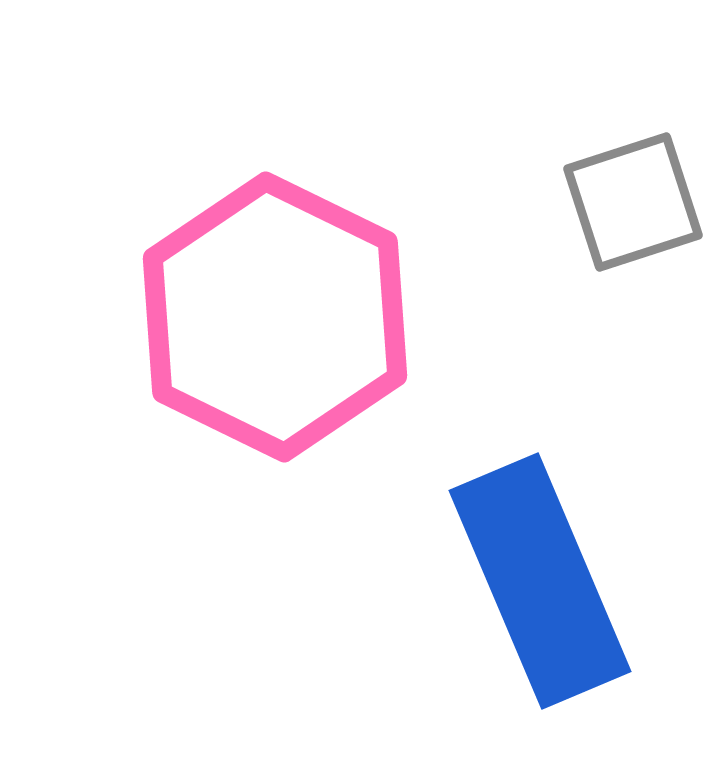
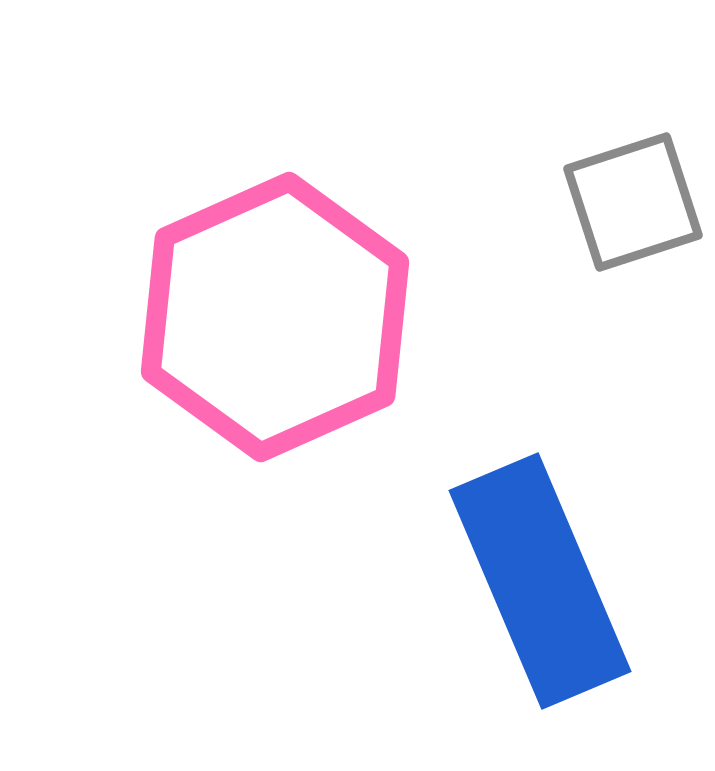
pink hexagon: rotated 10 degrees clockwise
